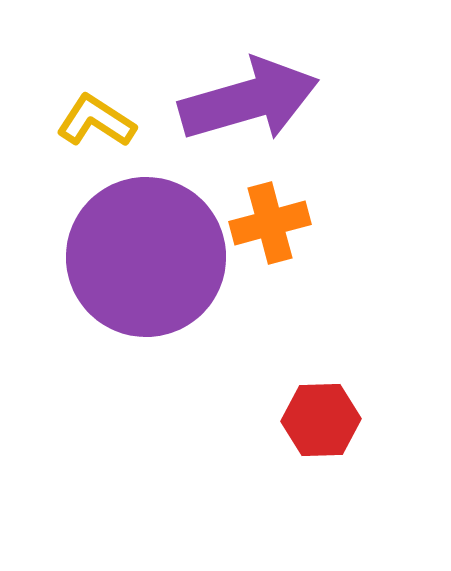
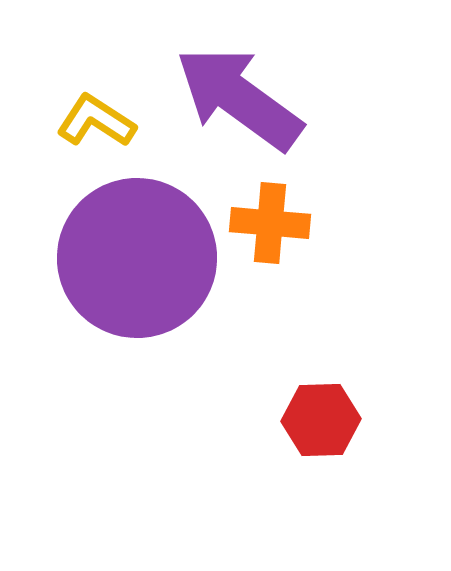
purple arrow: moved 10 px left, 2 px up; rotated 128 degrees counterclockwise
orange cross: rotated 20 degrees clockwise
purple circle: moved 9 px left, 1 px down
